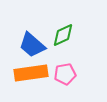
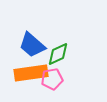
green diamond: moved 5 px left, 19 px down
pink pentagon: moved 13 px left, 5 px down
